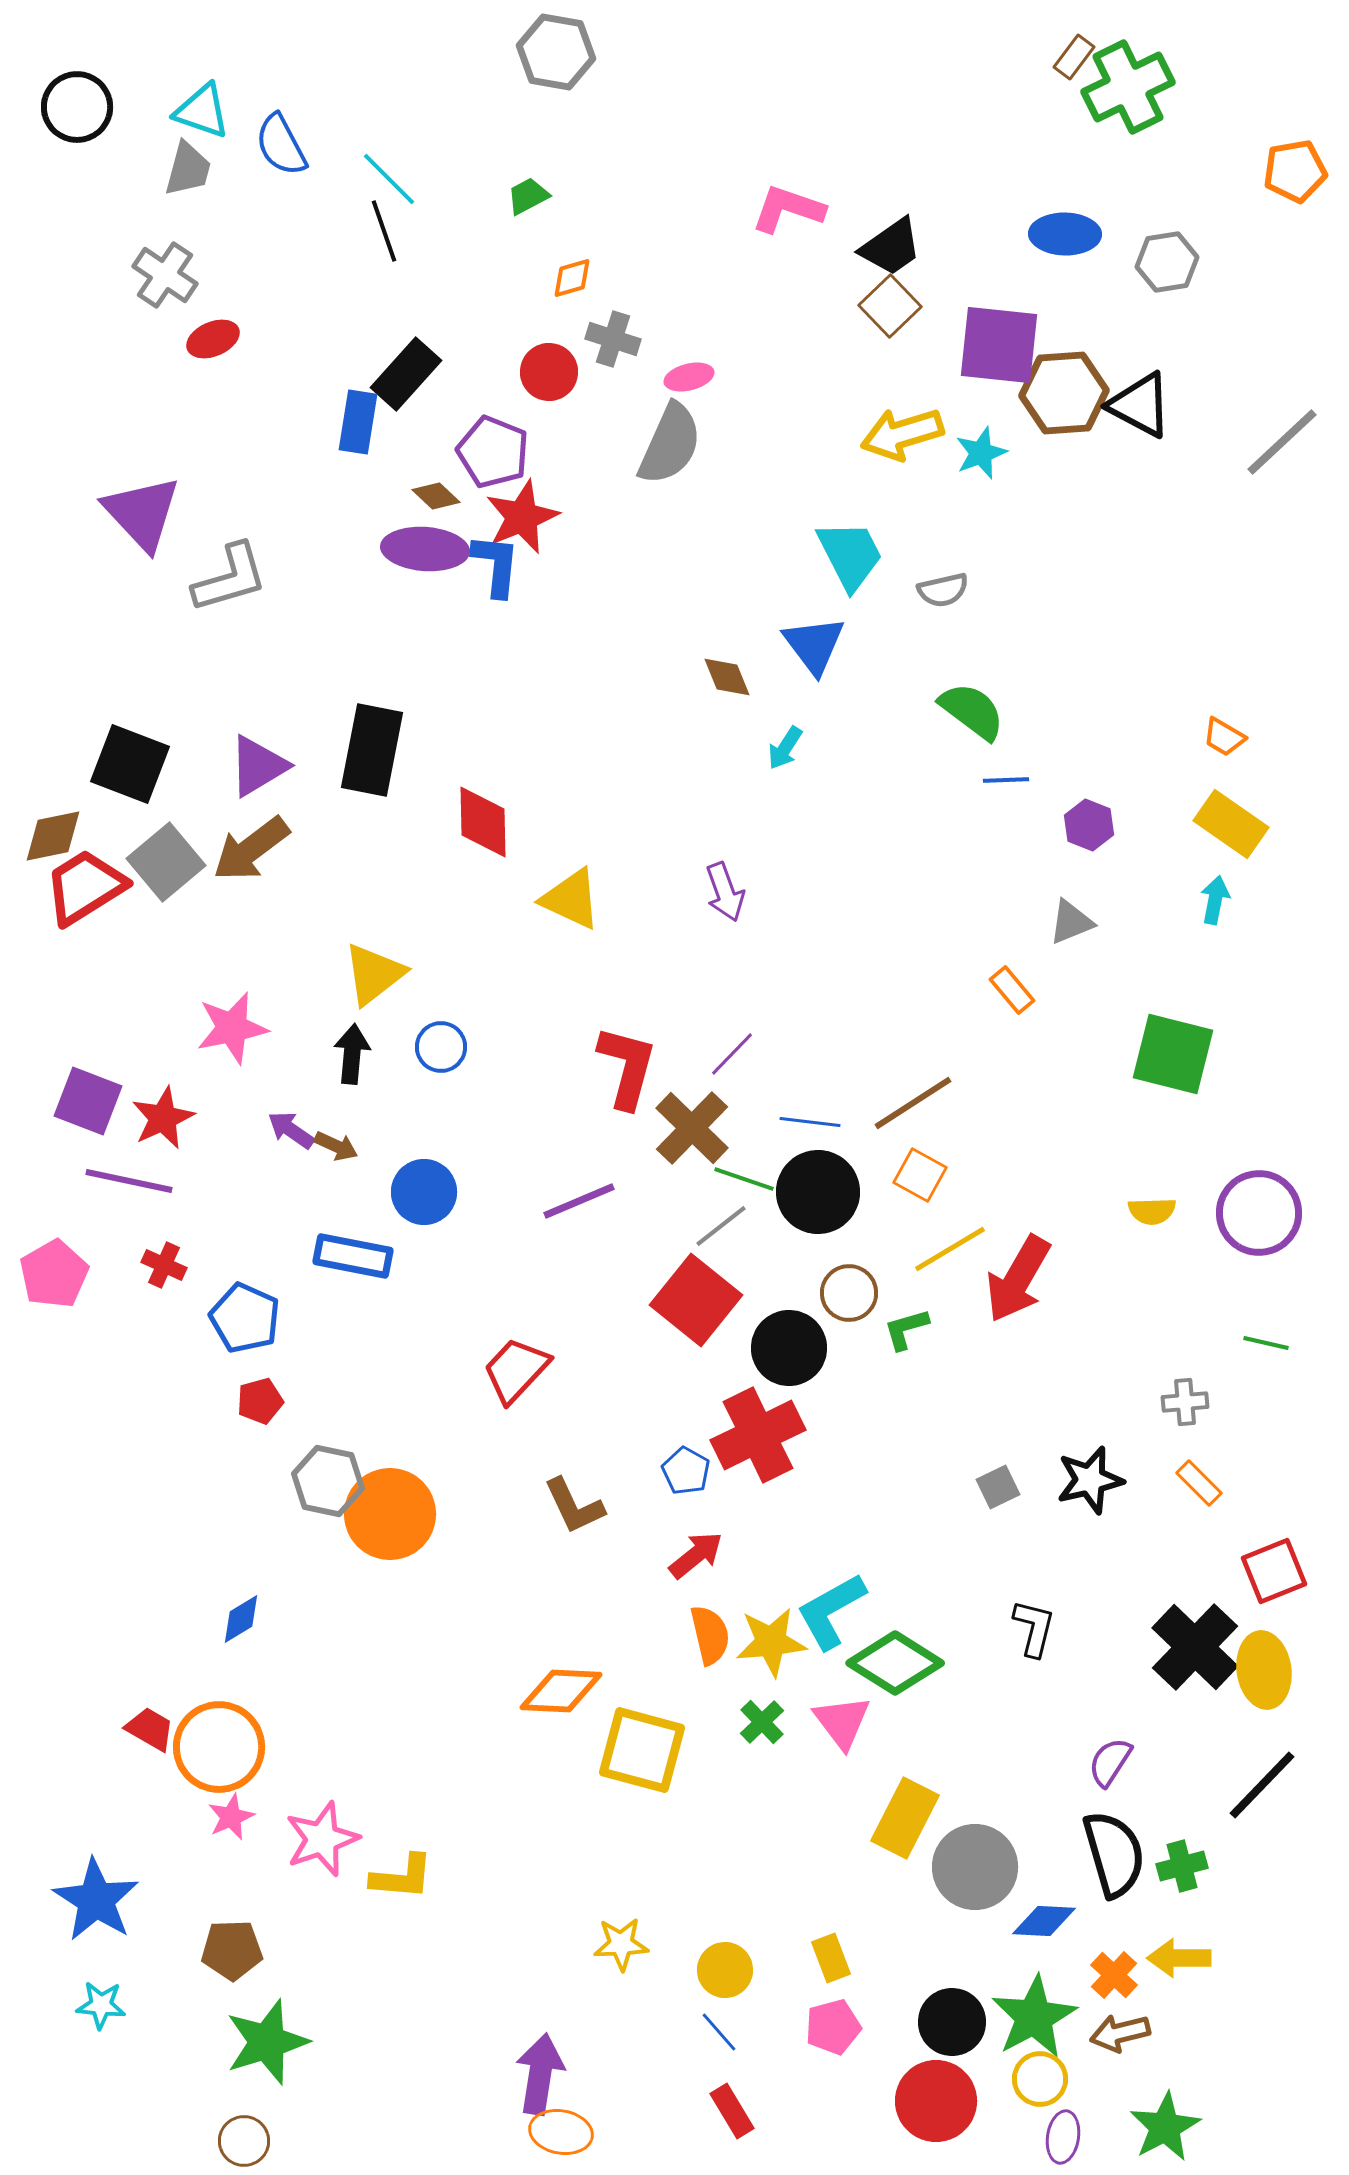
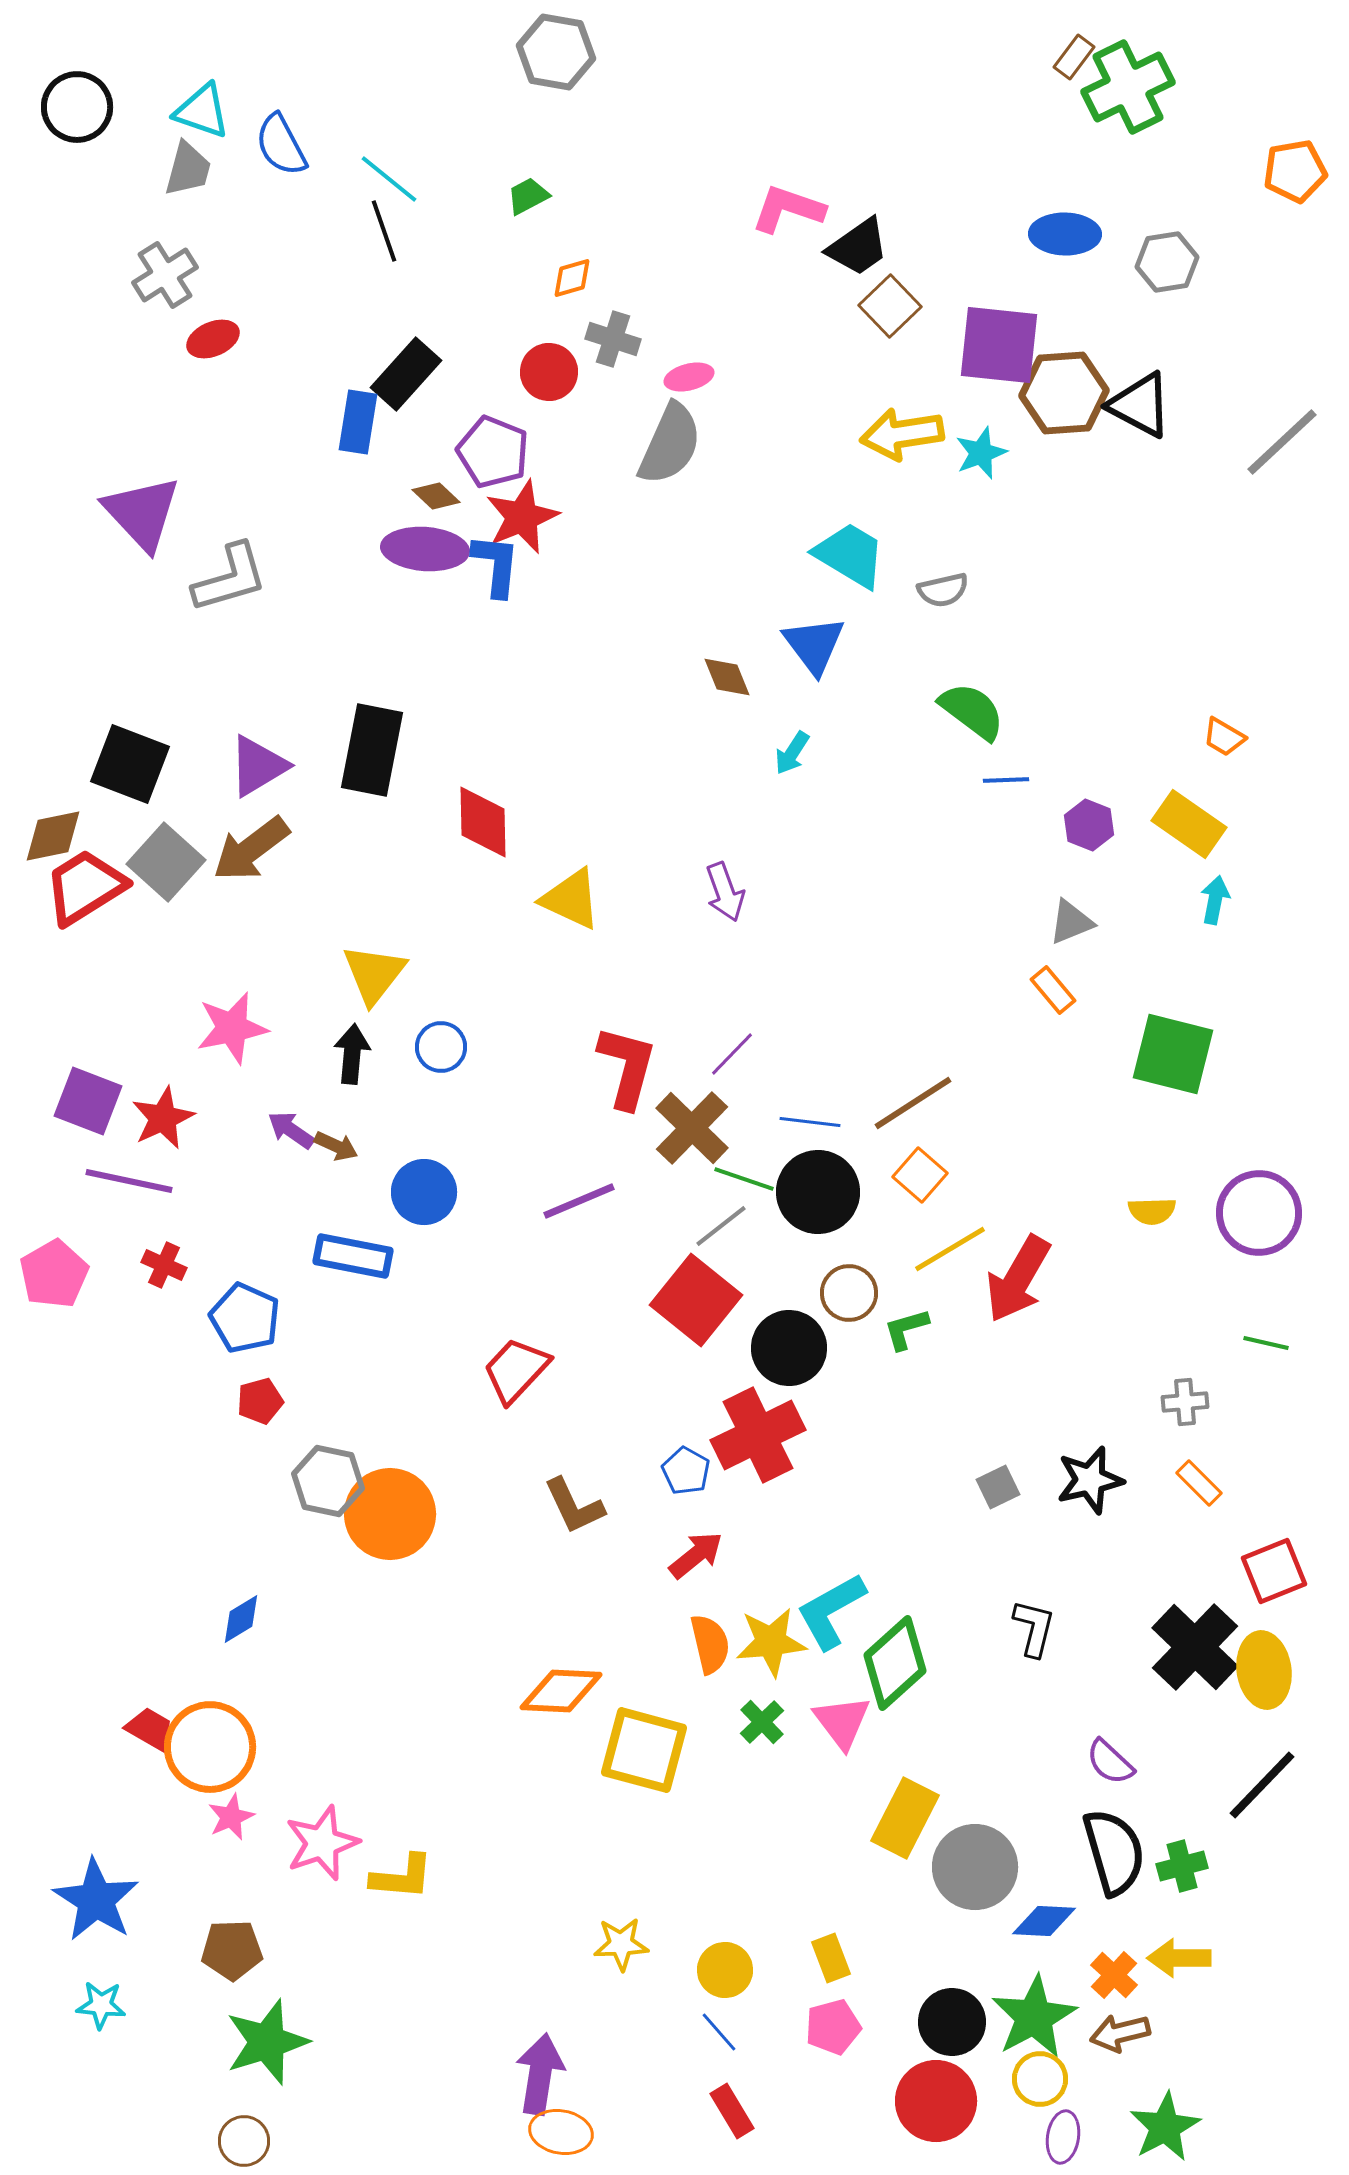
cyan line at (389, 179): rotated 6 degrees counterclockwise
black trapezoid at (891, 247): moved 33 px left
gray cross at (165, 275): rotated 24 degrees clockwise
yellow arrow at (902, 434): rotated 8 degrees clockwise
cyan trapezoid at (850, 555): rotated 32 degrees counterclockwise
cyan arrow at (785, 748): moved 7 px right, 5 px down
yellow rectangle at (1231, 824): moved 42 px left
gray square at (166, 862): rotated 8 degrees counterclockwise
yellow triangle at (374, 974): rotated 14 degrees counterclockwise
orange rectangle at (1012, 990): moved 41 px right
orange square at (920, 1175): rotated 12 degrees clockwise
orange semicircle at (710, 1635): moved 9 px down
green diamond at (895, 1663): rotated 74 degrees counterclockwise
orange circle at (219, 1747): moved 9 px left
yellow square at (642, 1750): moved 2 px right
purple semicircle at (1110, 1762): rotated 80 degrees counterclockwise
pink star at (322, 1839): moved 4 px down
black semicircle at (1114, 1854): moved 2 px up
